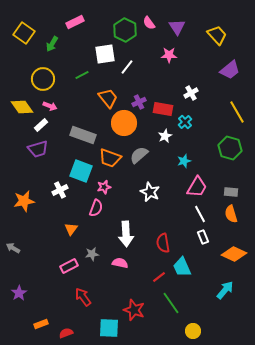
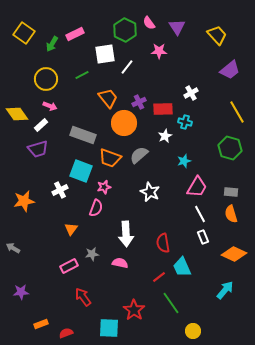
pink rectangle at (75, 22): moved 12 px down
pink star at (169, 55): moved 10 px left, 4 px up
yellow circle at (43, 79): moved 3 px right
yellow diamond at (22, 107): moved 5 px left, 7 px down
red rectangle at (163, 109): rotated 12 degrees counterclockwise
cyan cross at (185, 122): rotated 32 degrees counterclockwise
purple star at (19, 293): moved 2 px right, 1 px up; rotated 28 degrees clockwise
red star at (134, 310): rotated 15 degrees clockwise
